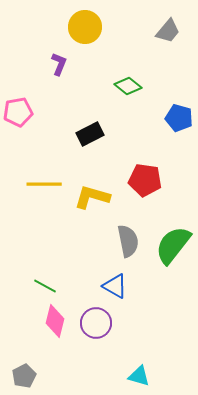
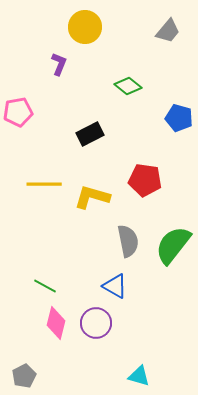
pink diamond: moved 1 px right, 2 px down
